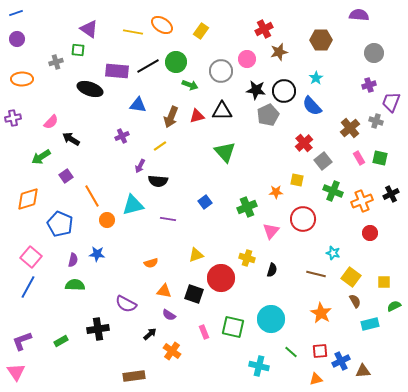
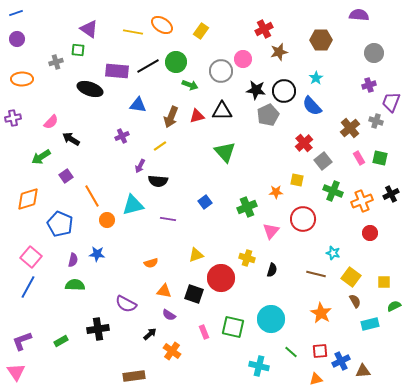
pink circle at (247, 59): moved 4 px left
